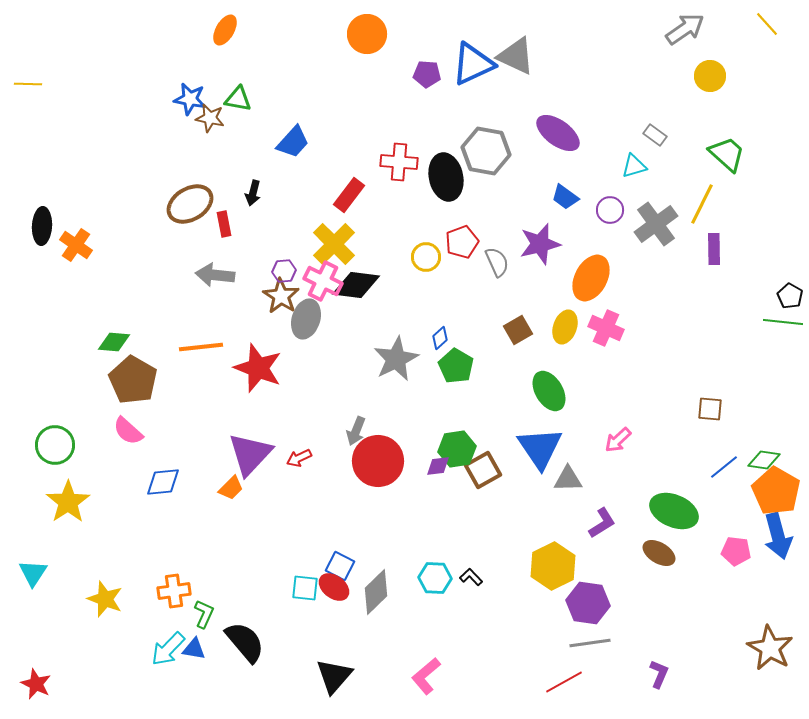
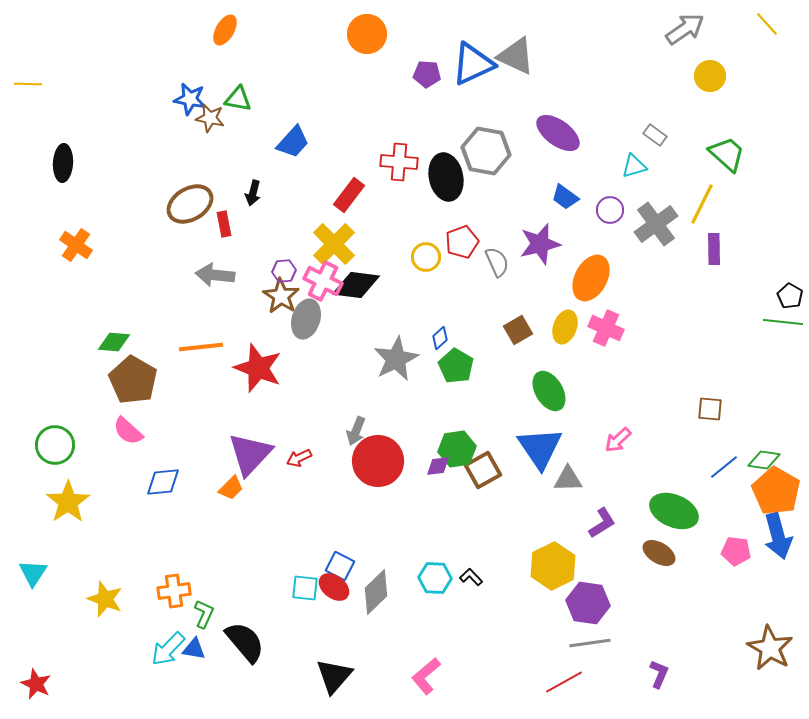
black ellipse at (42, 226): moved 21 px right, 63 px up
